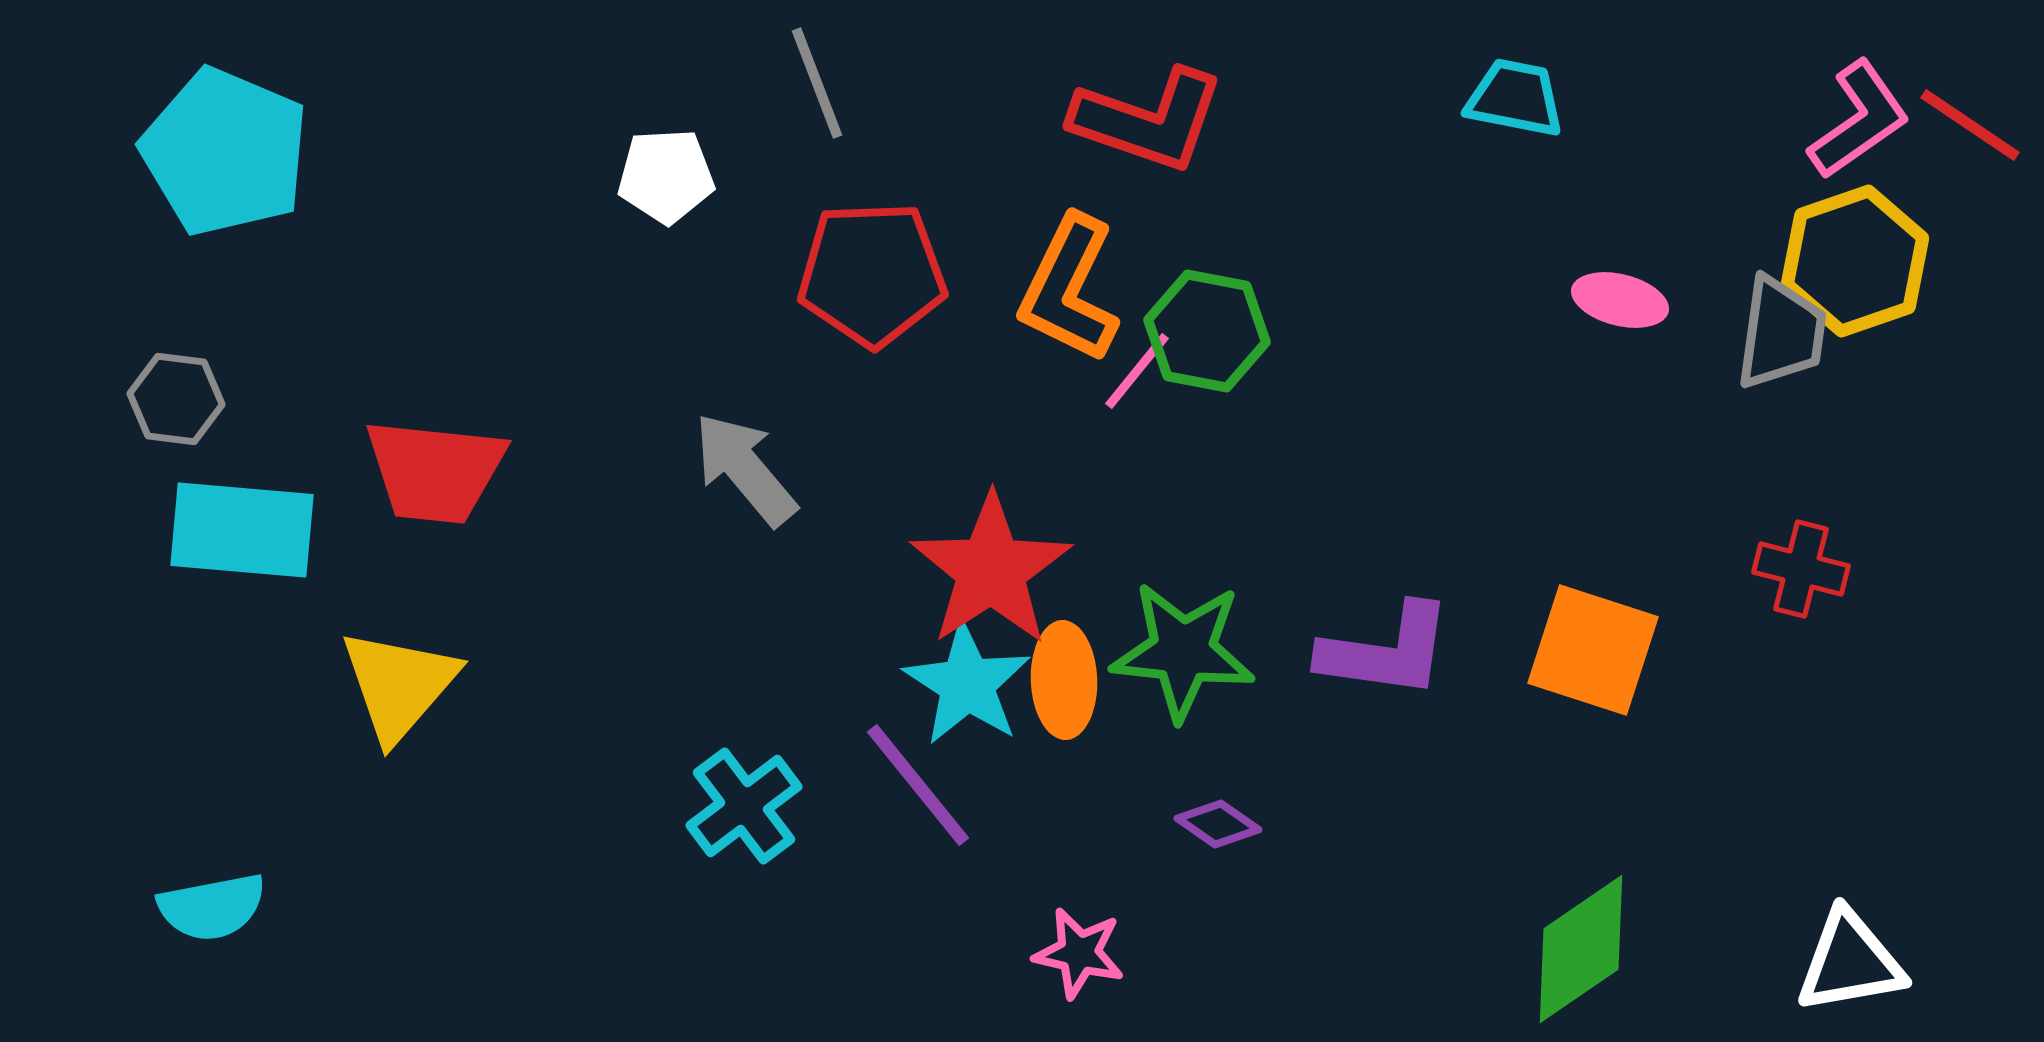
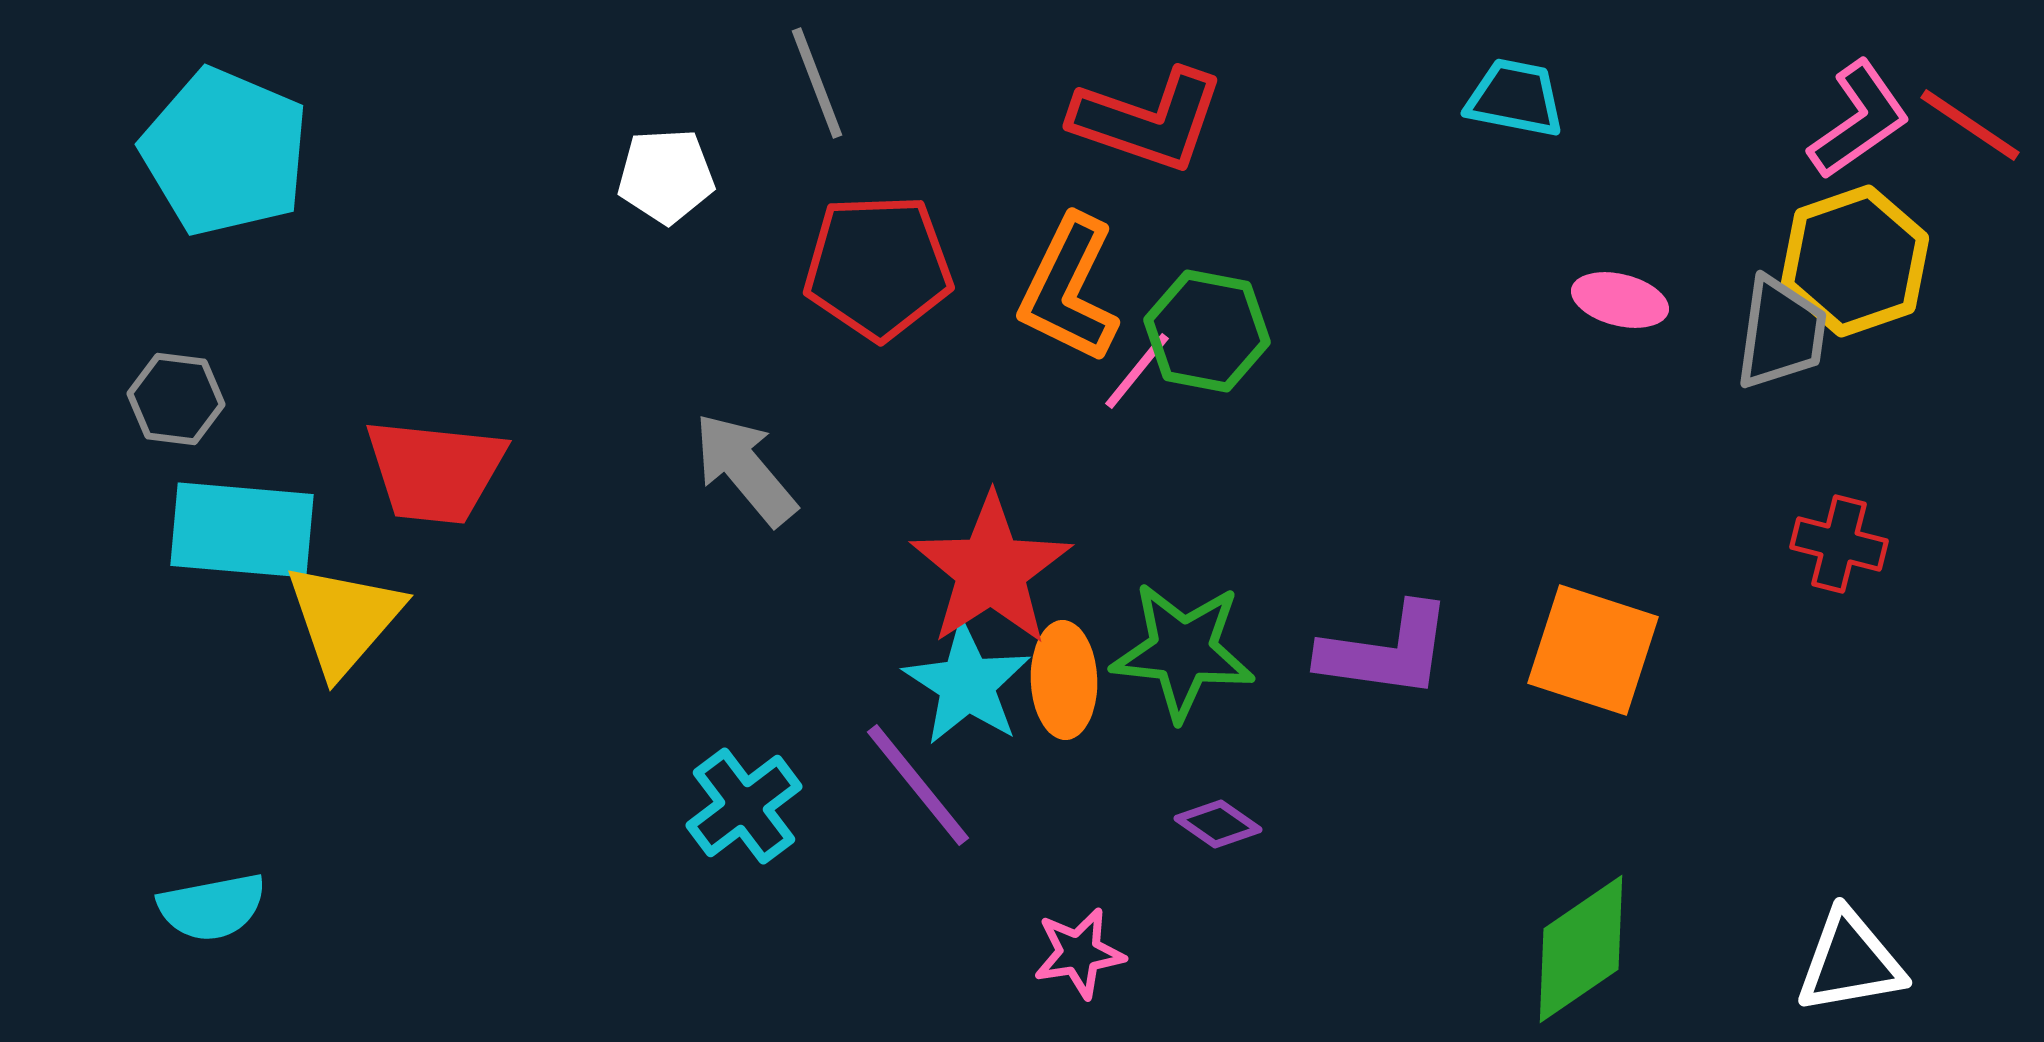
red pentagon: moved 6 px right, 7 px up
red cross: moved 38 px right, 25 px up
yellow triangle: moved 55 px left, 66 px up
pink star: rotated 22 degrees counterclockwise
